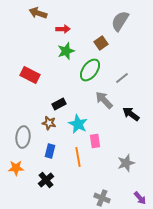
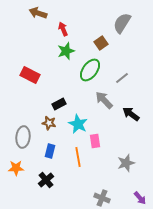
gray semicircle: moved 2 px right, 2 px down
red arrow: rotated 112 degrees counterclockwise
